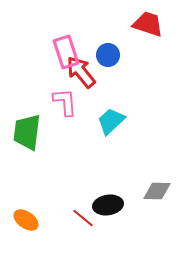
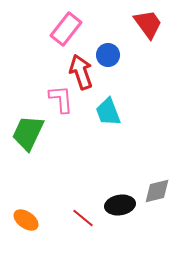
red trapezoid: rotated 36 degrees clockwise
pink rectangle: moved 23 px up; rotated 56 degrees clockwise
red arrow: rotated 20 degrees clockwise
pink L-shape: moved 4 px left, 3 px up
cyan trapezoid: moved 3 px left, 9 px up; rotated 68 degrees counterclockwise
green trapezoid: moved 1 px right, 1 px down; rotated 18 degrees clockwise
gray diamond: rotated 16 degrees counterclockwise
black ellipse: moved 12 px right
